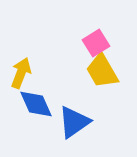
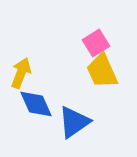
yellow trapezoid: rotated 6 degrees clockwise
